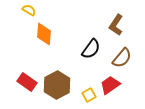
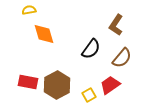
yellow semicircle: rotated 40 degrees counterclockwise
orange diamond: rotated 20 degrees counterclockwise
red rectangle: moved 1 px right; rotated 24 degrees counterclockwise
